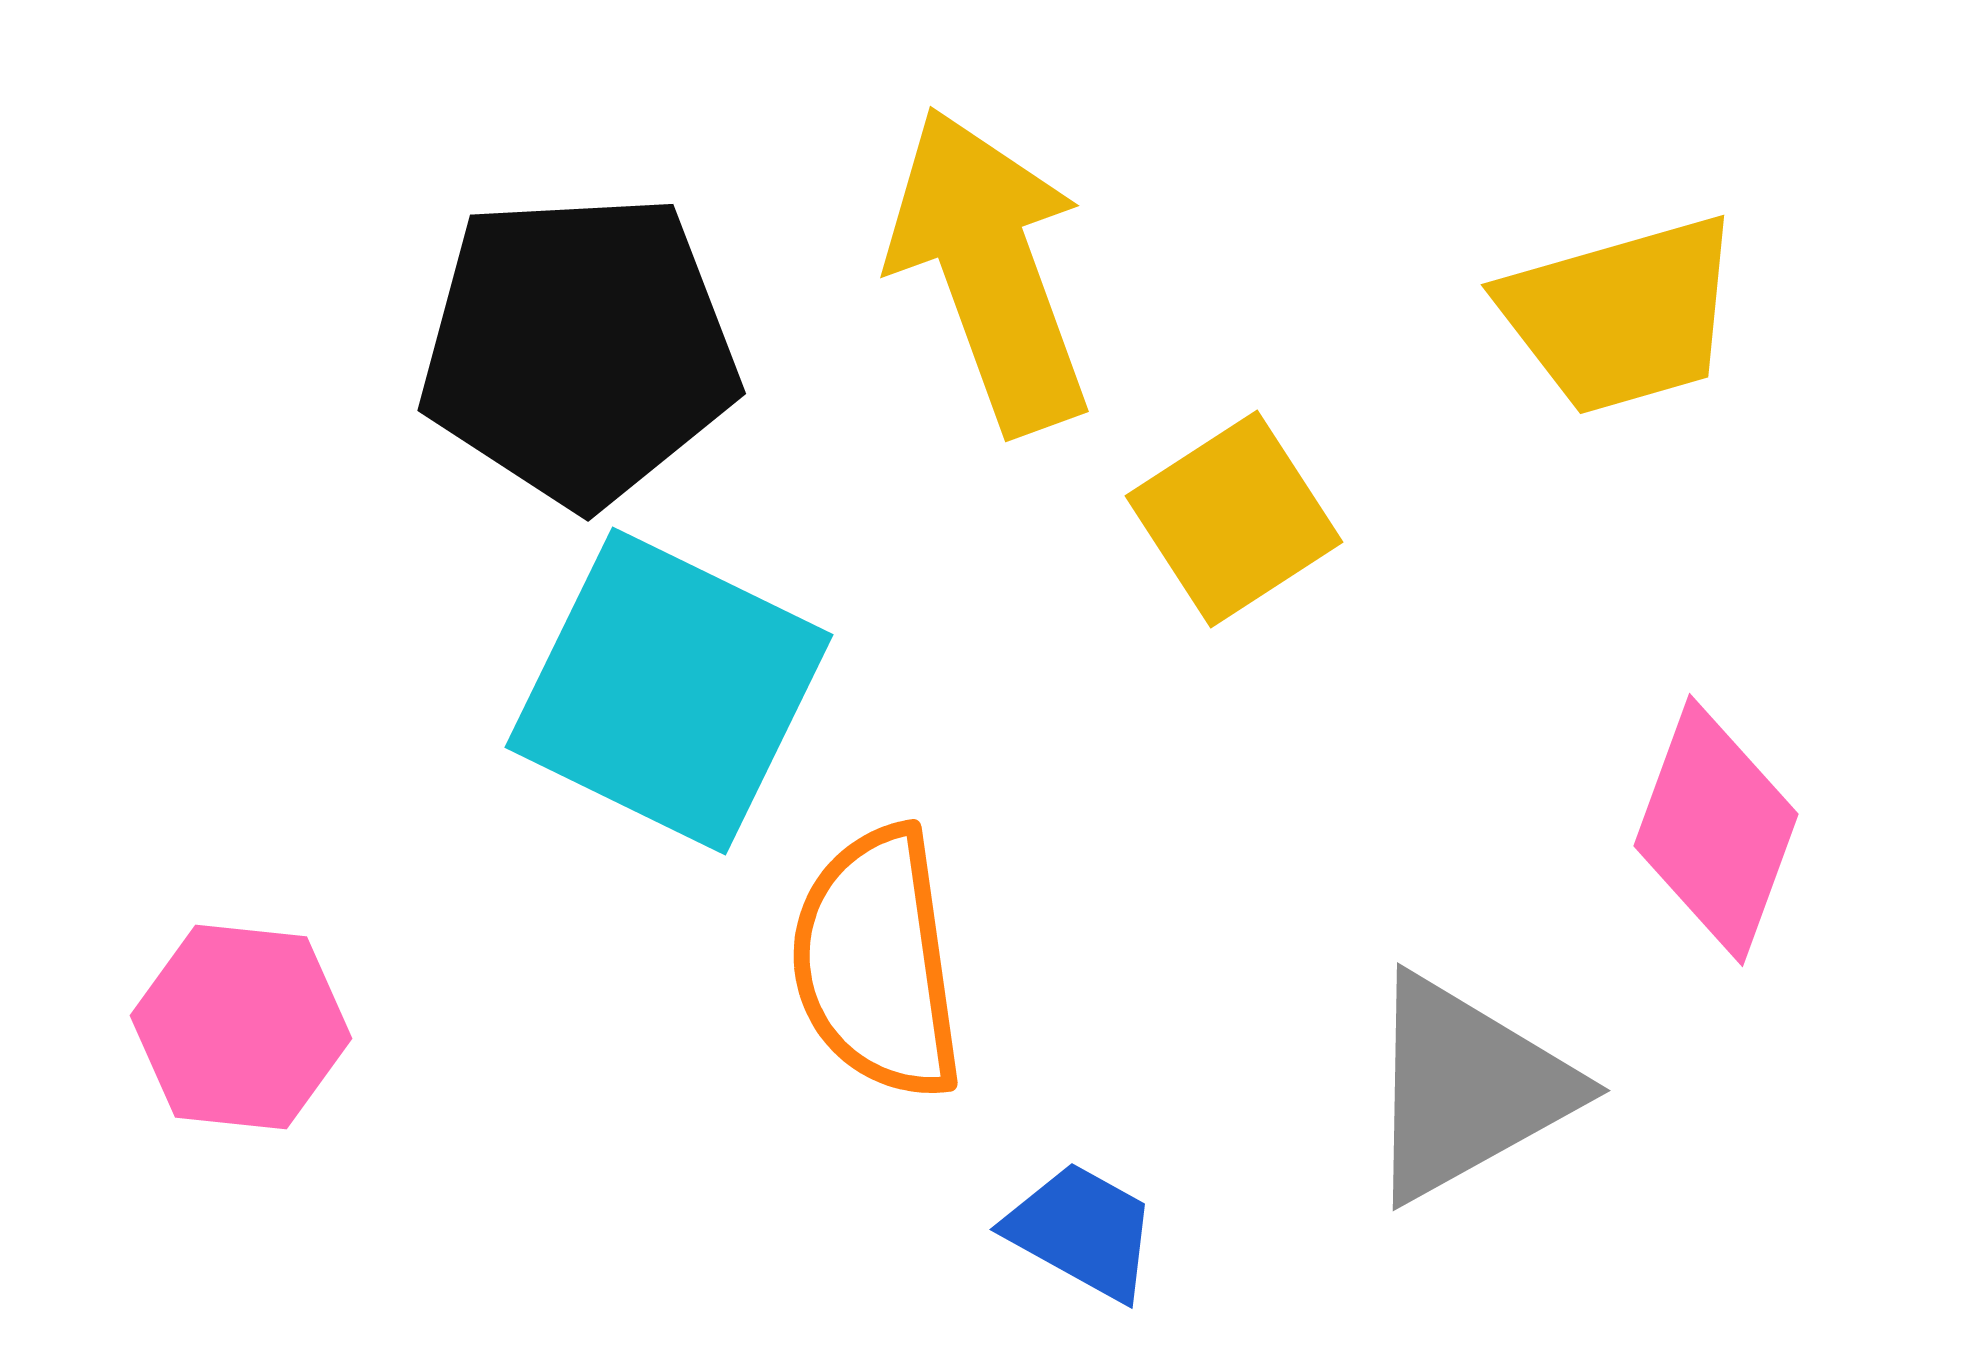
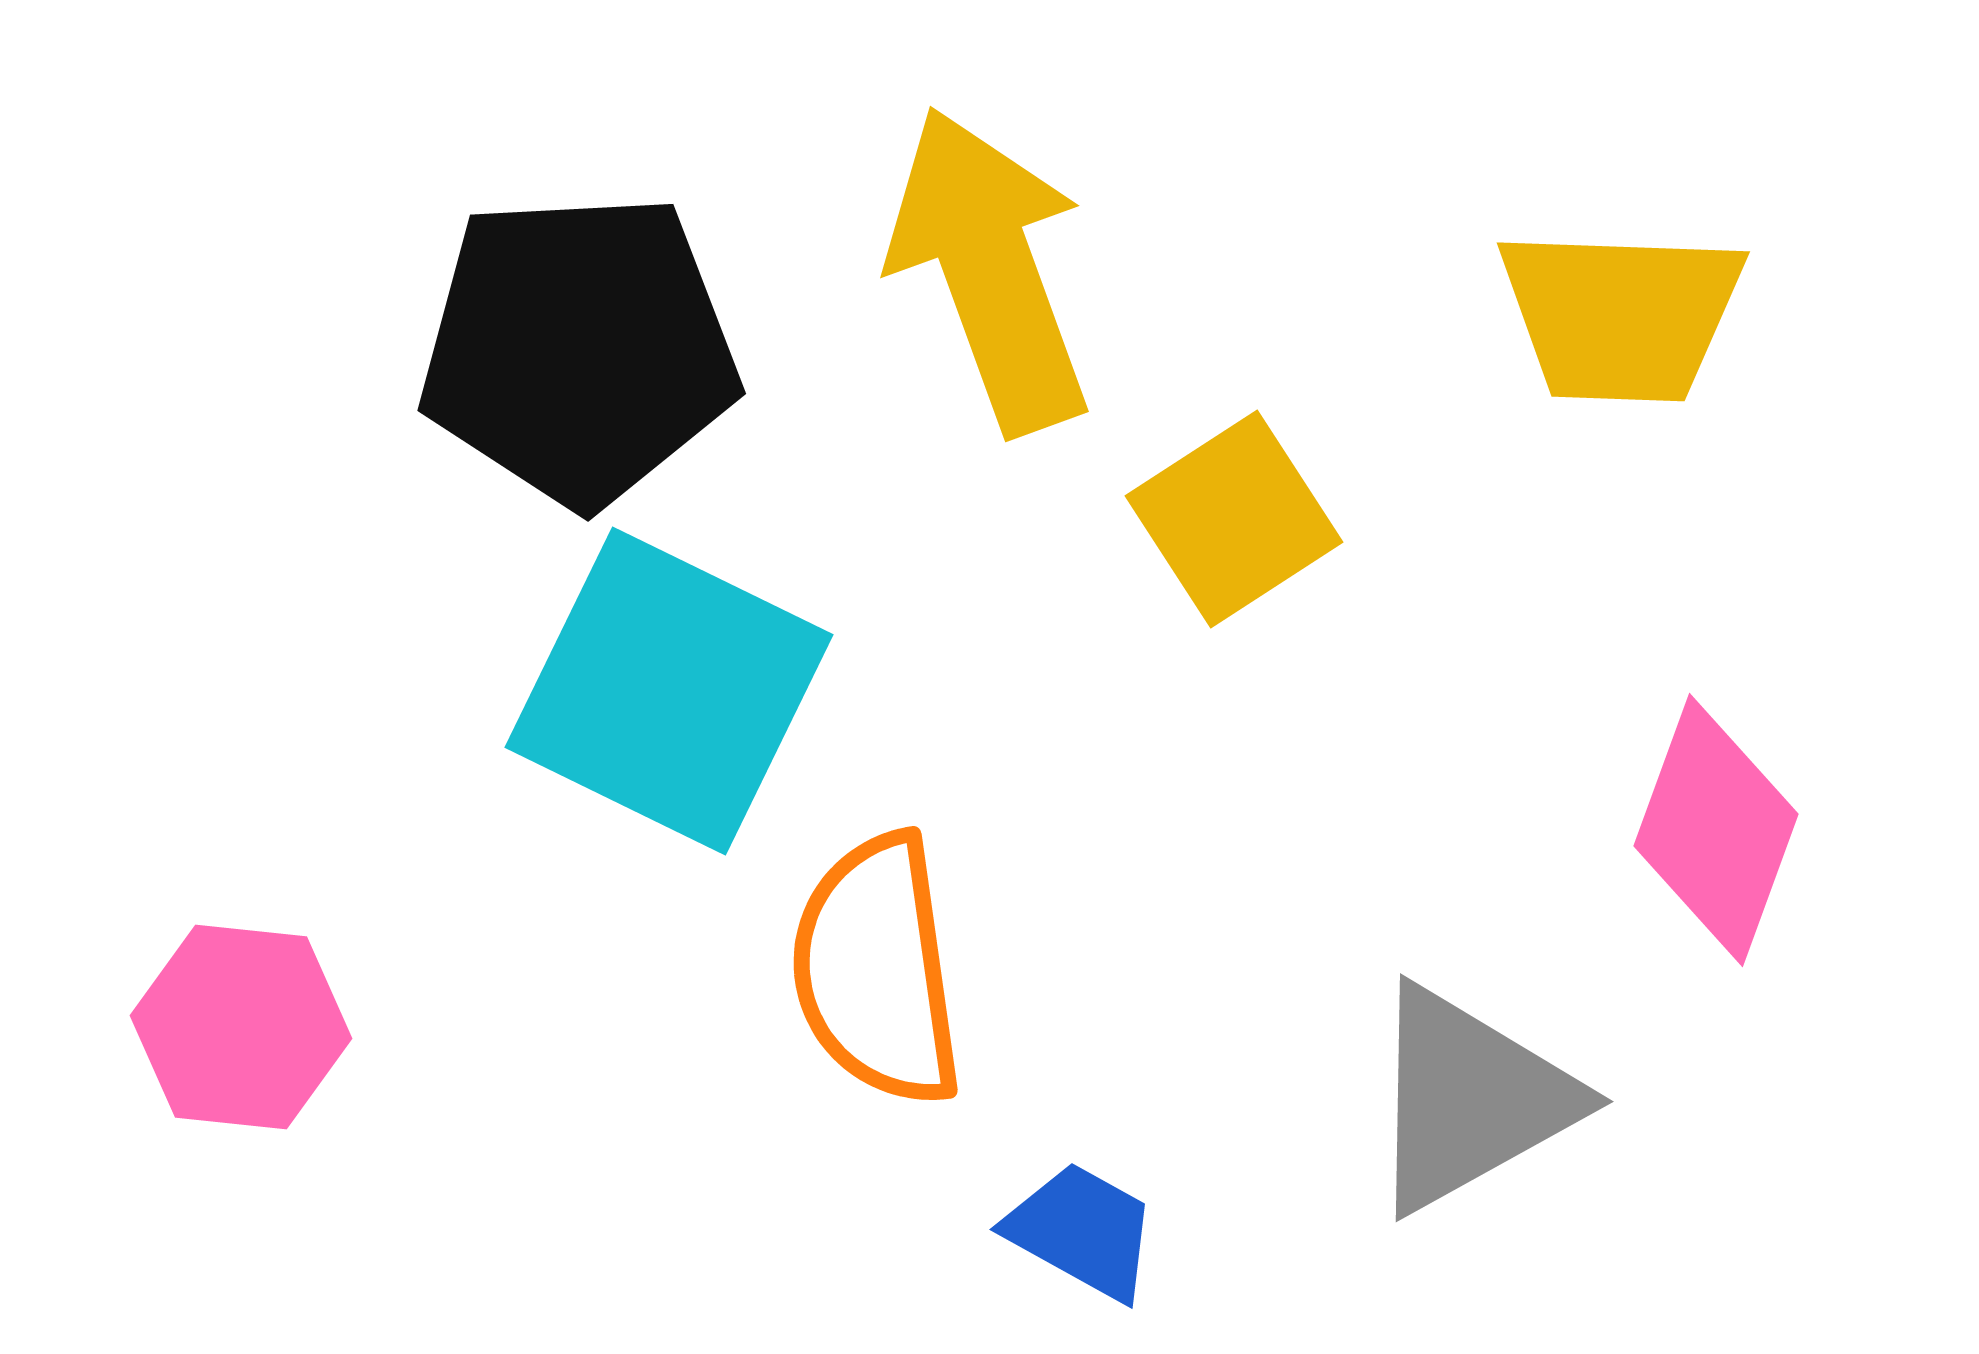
yellow trapezoid: rotated 18 degrees clockwise
orange semicircle: moved 7 px down
gray triangle: moved 3 px right, 11 px down
